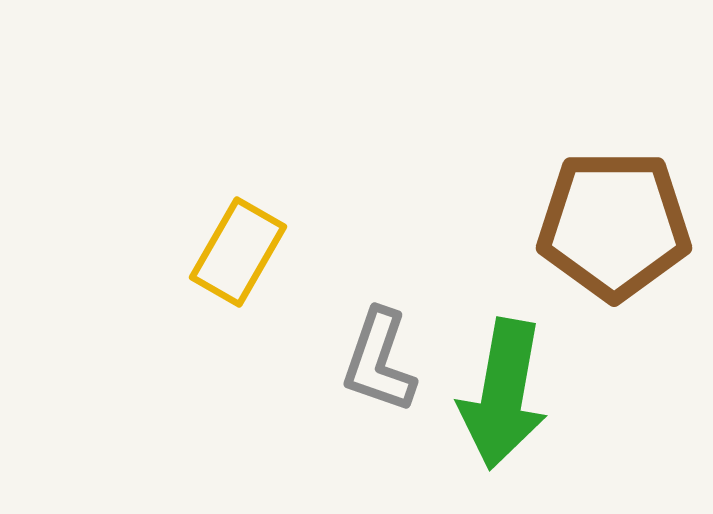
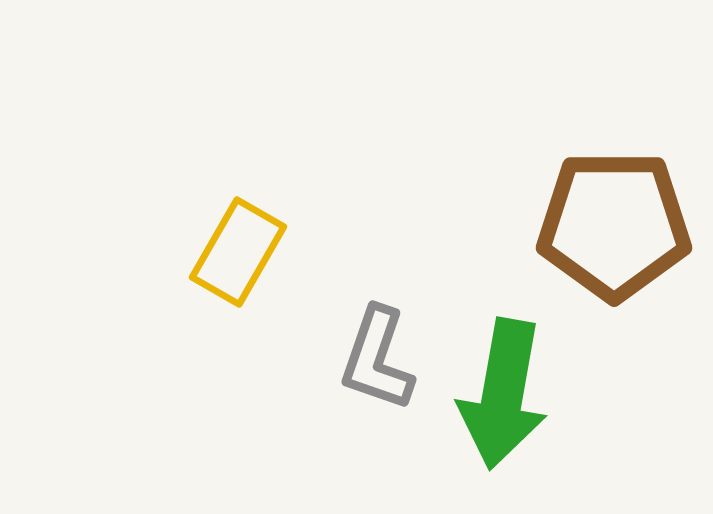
gray L-shape: moved 2 px left, 2 px up
